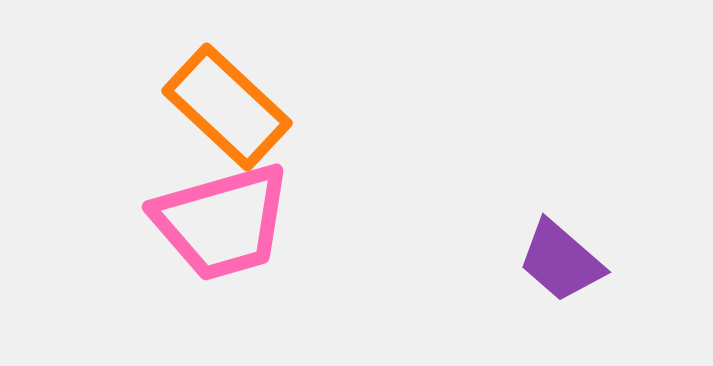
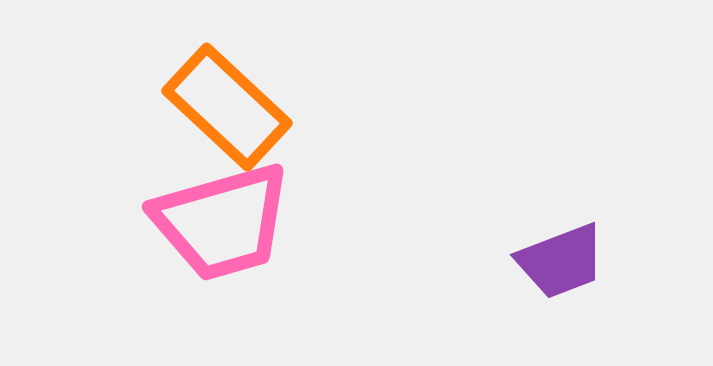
purple trapezoid: rotated 62 degrees counterclockwise
